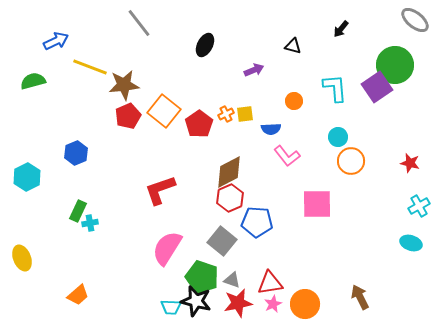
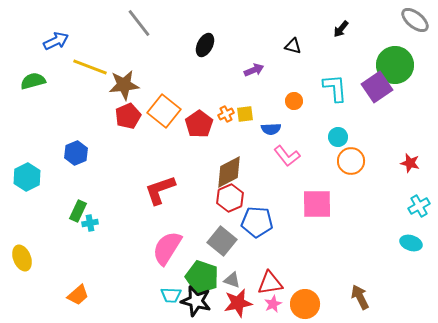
cyan trapezoid at (171, 307): moved 12 px up
